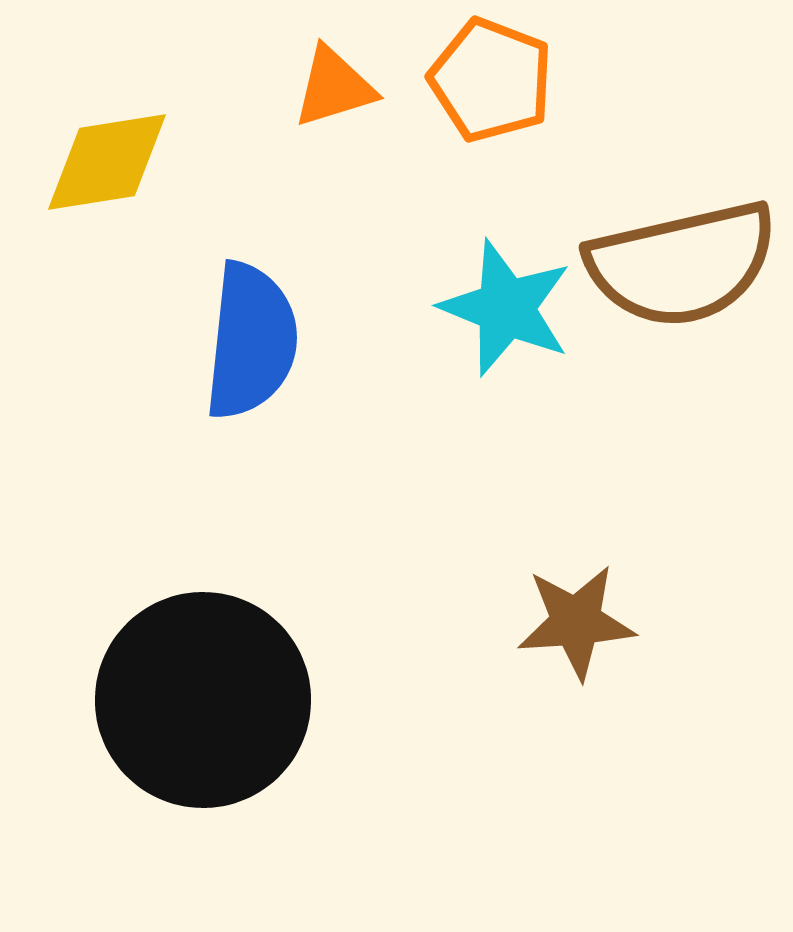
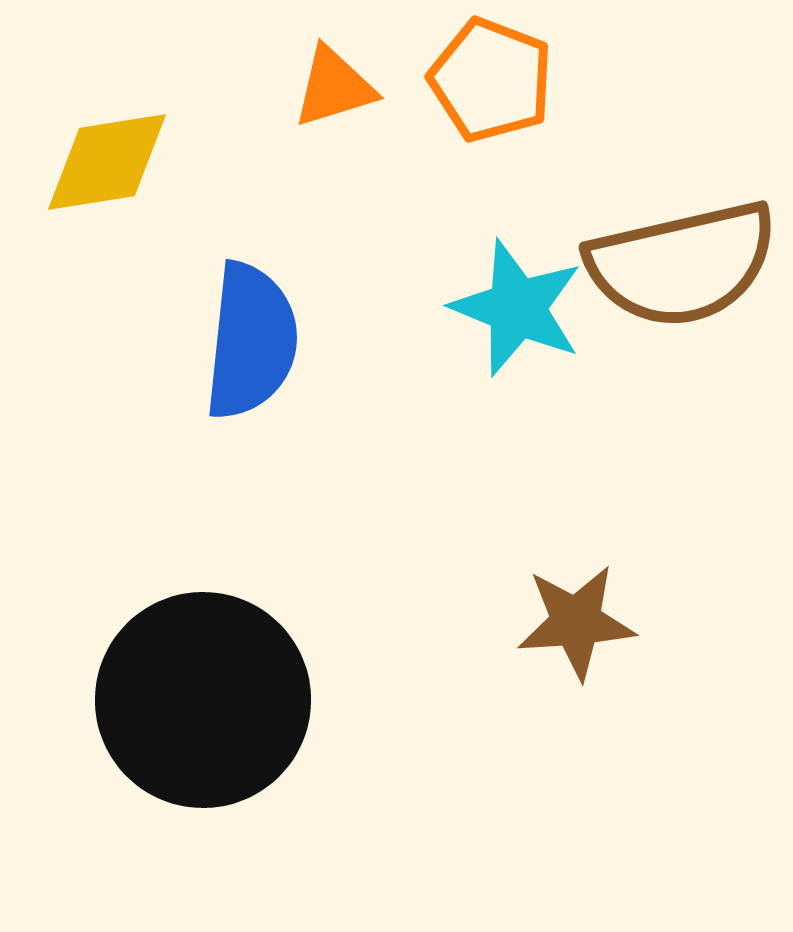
cyan star: moved 11 px right
